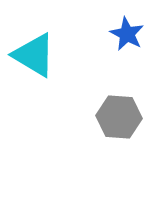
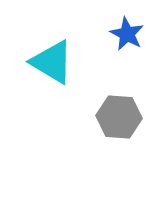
cyan triangle: moved 18 px right, 7 px down
